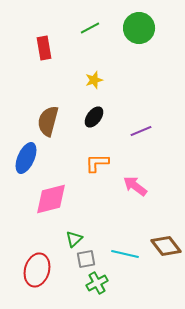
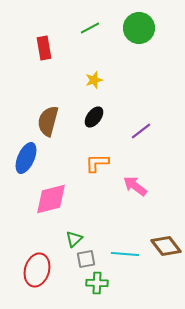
purple line: rotated 15 degrees counterclockwise
cyan line: rotated 8 degrees counterclockwise
green cross: rotated 30 degrees clockwise
